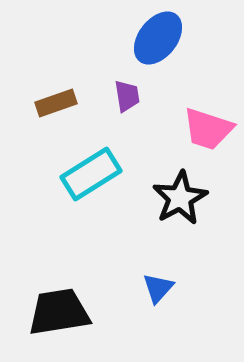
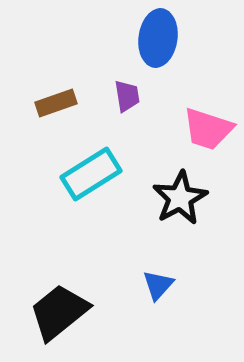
blue ellipse: rotated 30 degrees counterclockwise
blue triangle: moved 3 px up
black trapezoid: rotated 30 degrees counterclockwise
